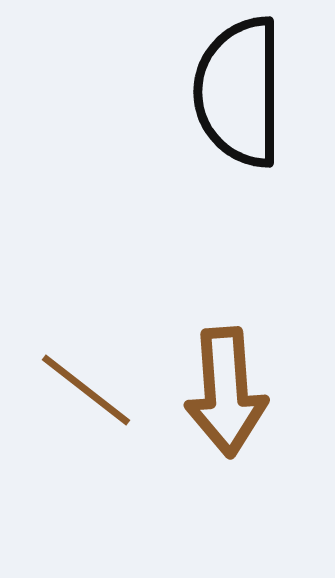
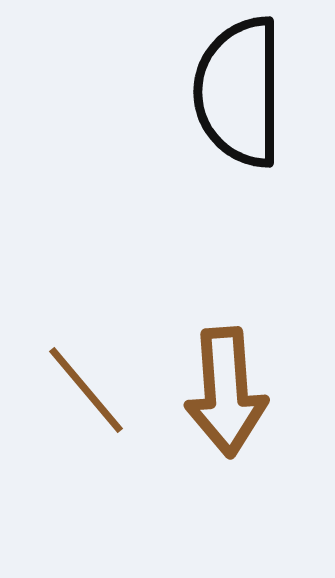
brown line: rotated 12 degrees clockwise
